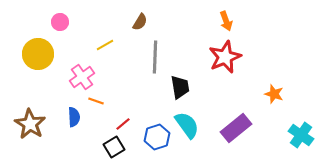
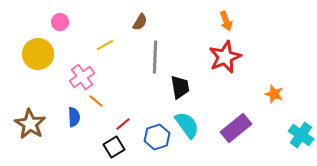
orange line: rotated 21 degrees clockwise
